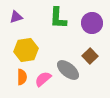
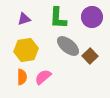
purple triangle: moved 8 px right, 2 px down
purple circle: moved 6 px up
gray ellipse: moved 24 px up
pink semicircle: moved 2 px up
